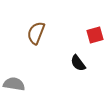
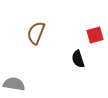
black semicircle: moved 4 px up; rotated 18 degrees clockwise
